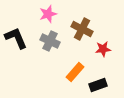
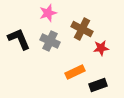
pink star: moved 1 px up
black L-shape: moved 3 px right, 1 px down
red star: moved 2 px left, 1 px up
orange rectangle: rotated 24 degrees clockwise
